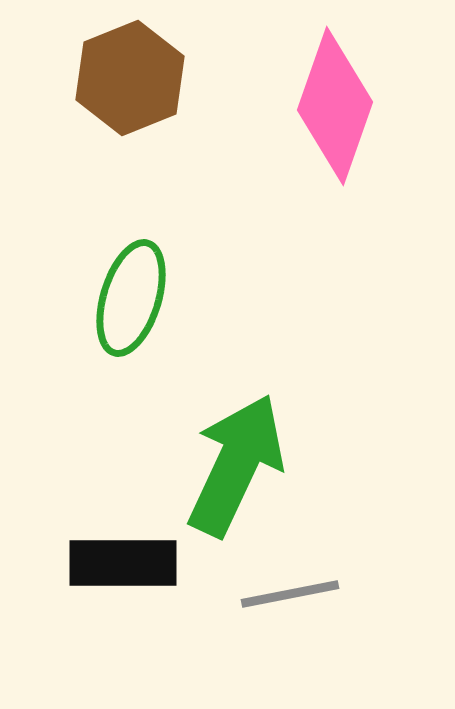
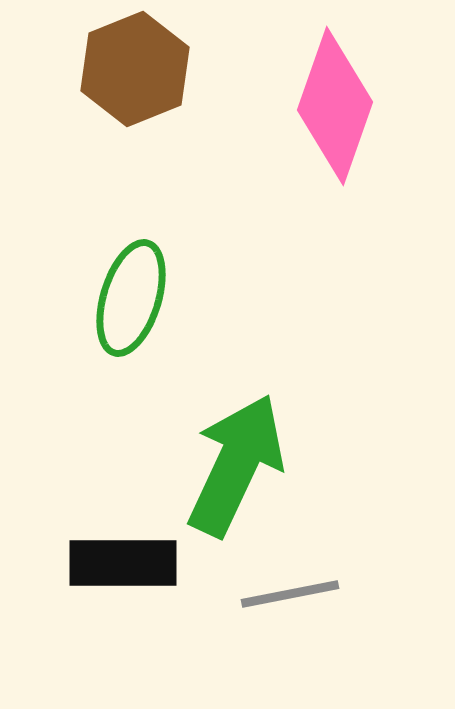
brown hexagon: moved 5 px right, 9 px up
